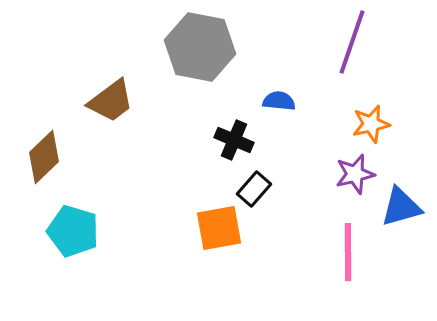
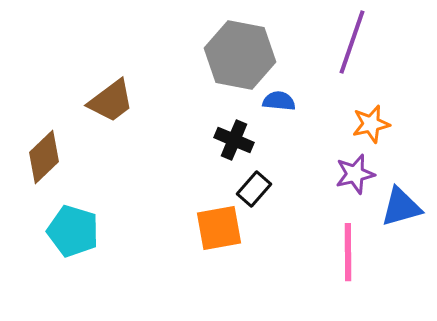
gray hexagon: moved 40 px right, 8 px down
